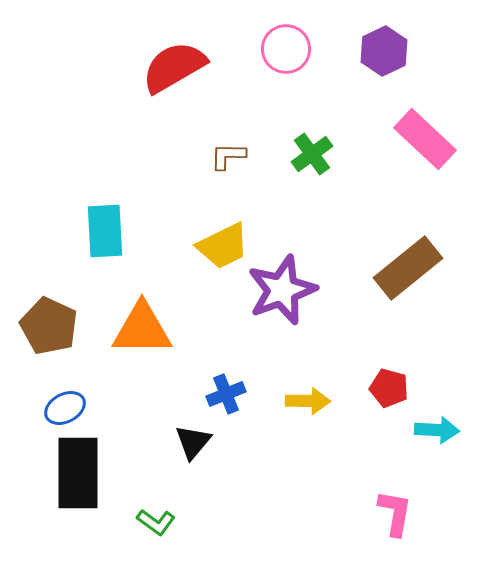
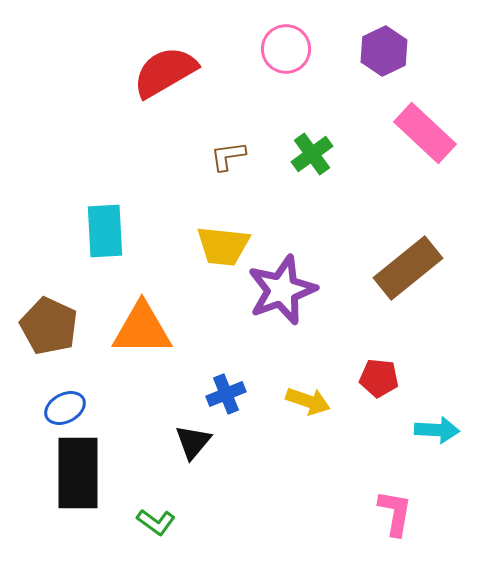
red semicircle: moved 9 px left, 5 px down
pink rectangle: moved 6 px up
brown L-shape: rotated 9 degrees counterclockwise
yellow trapezoid: rotated 32 degrees clockwise
red pentagon: moved 10 px left, 10 px up; rotated 9 degrees counterclockwise
yellow arrow: rotated 18 degrees clockwise
